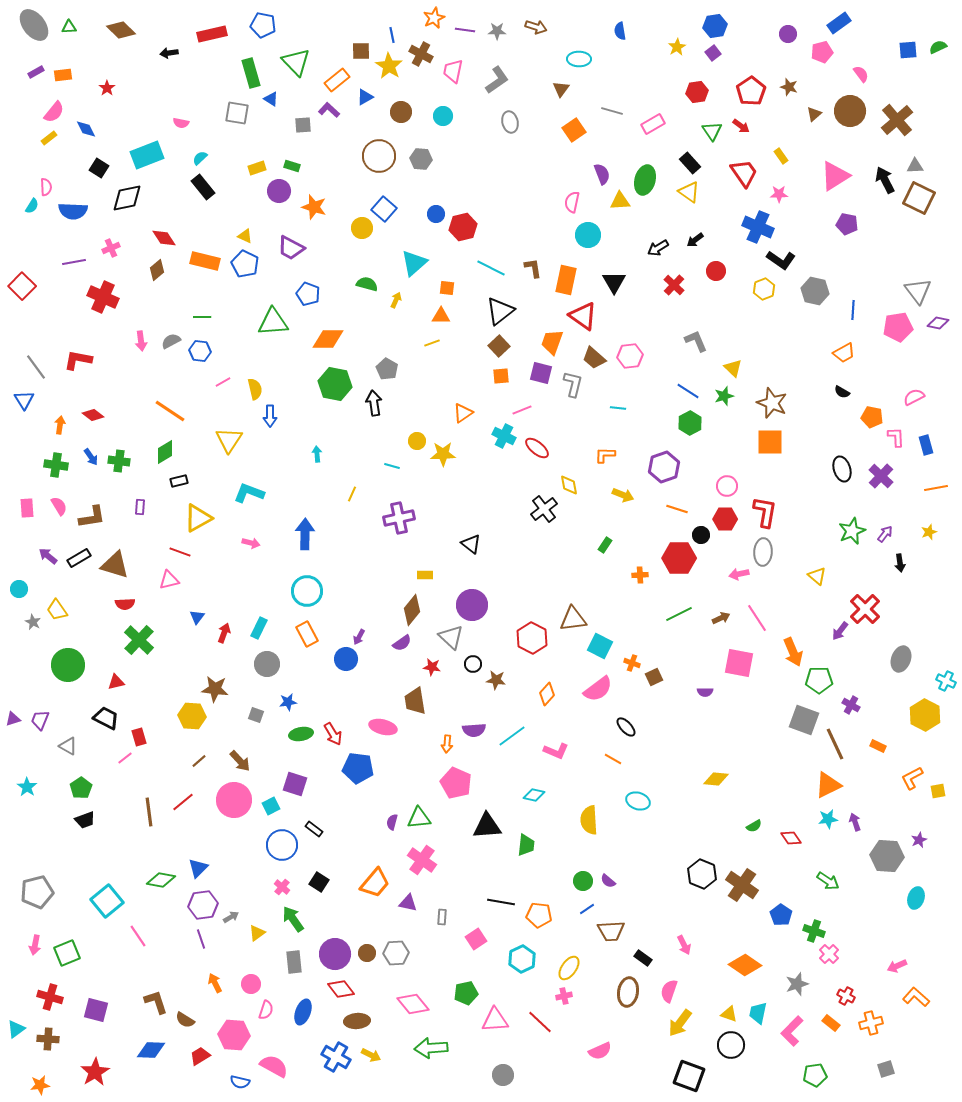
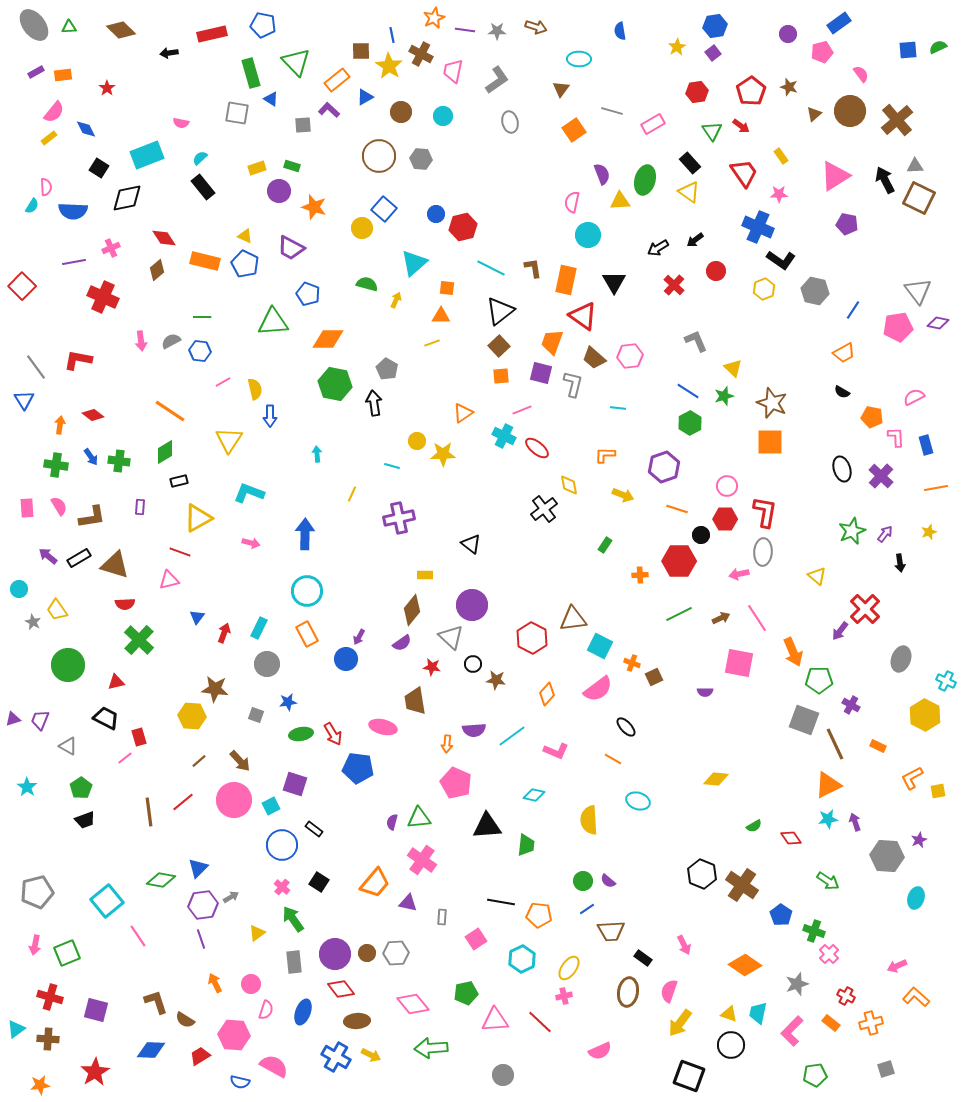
blue line at (853, 310): rotated 30 degrees clockwise
red hexagon at (679, 558): moved 3 px down
gray arrow at (231, 917): moved 20 px up
